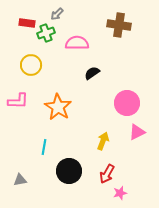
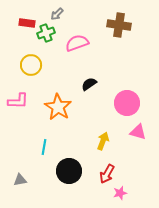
pink semicircle: rotated 20 degrees counterclockwise
black semicircle: moved 3 px left, 11 px down
pink triangle: moved 1 px right; rotated 42 degrees clockwise
